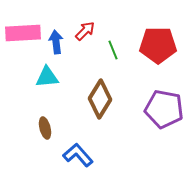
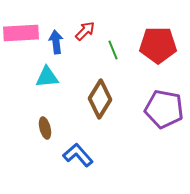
pink rectangle: moved 2 px left
